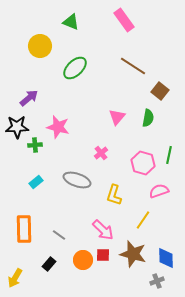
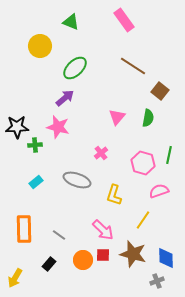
purple arrow: moved 36 px right
